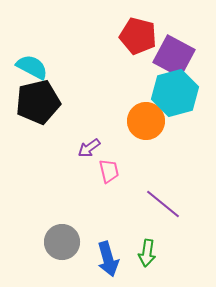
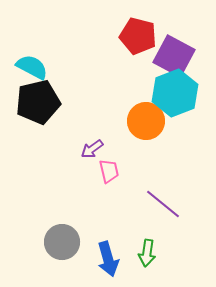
cyan hexagon: rotated 6 degrees counterclockwise
purple arrow: moved 3 px right, 1 px down
